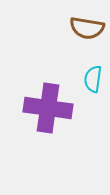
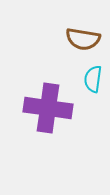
brown semicircle: moved 4 px left, 11 px down
